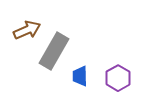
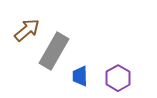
brown arrow: rotated 16 degrees counterclockwise
